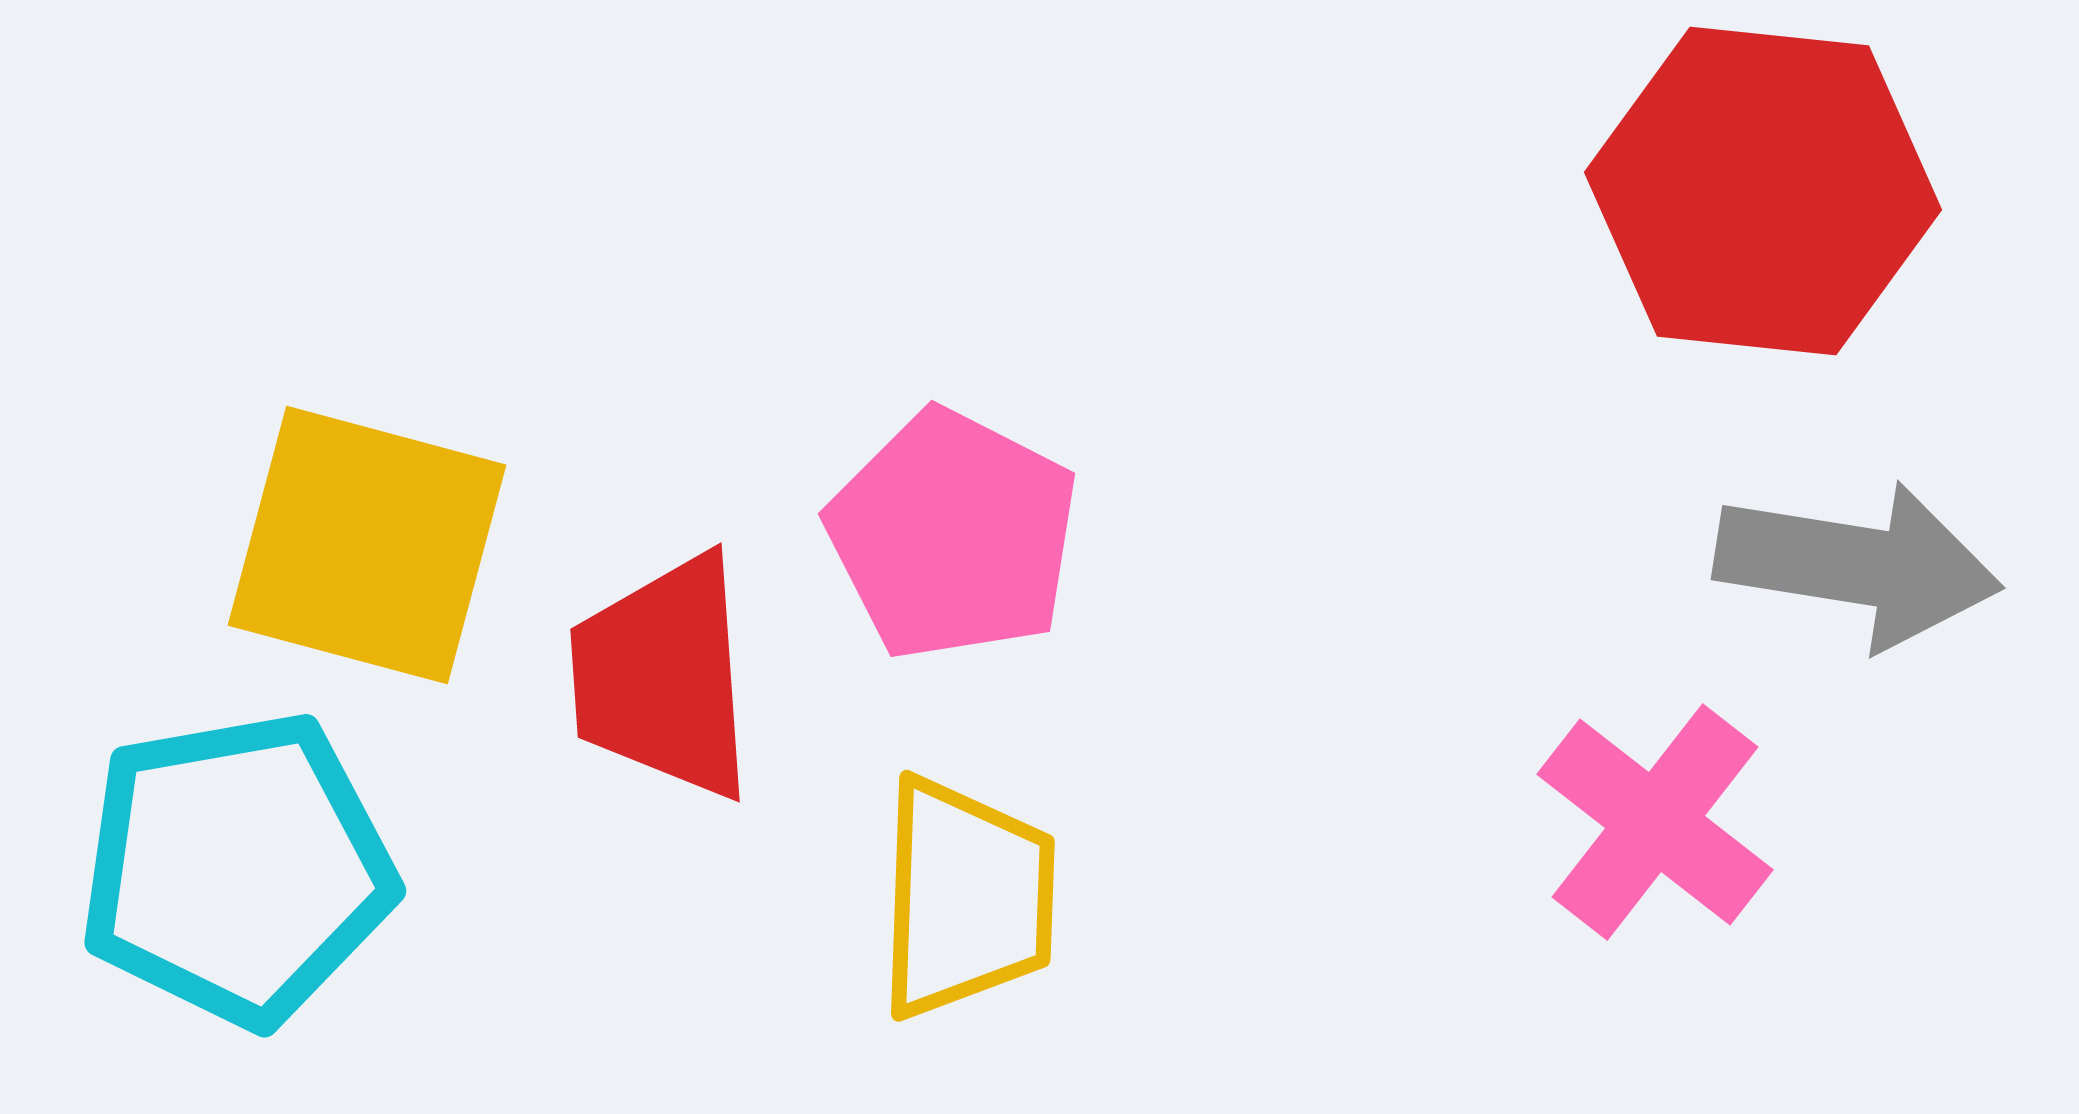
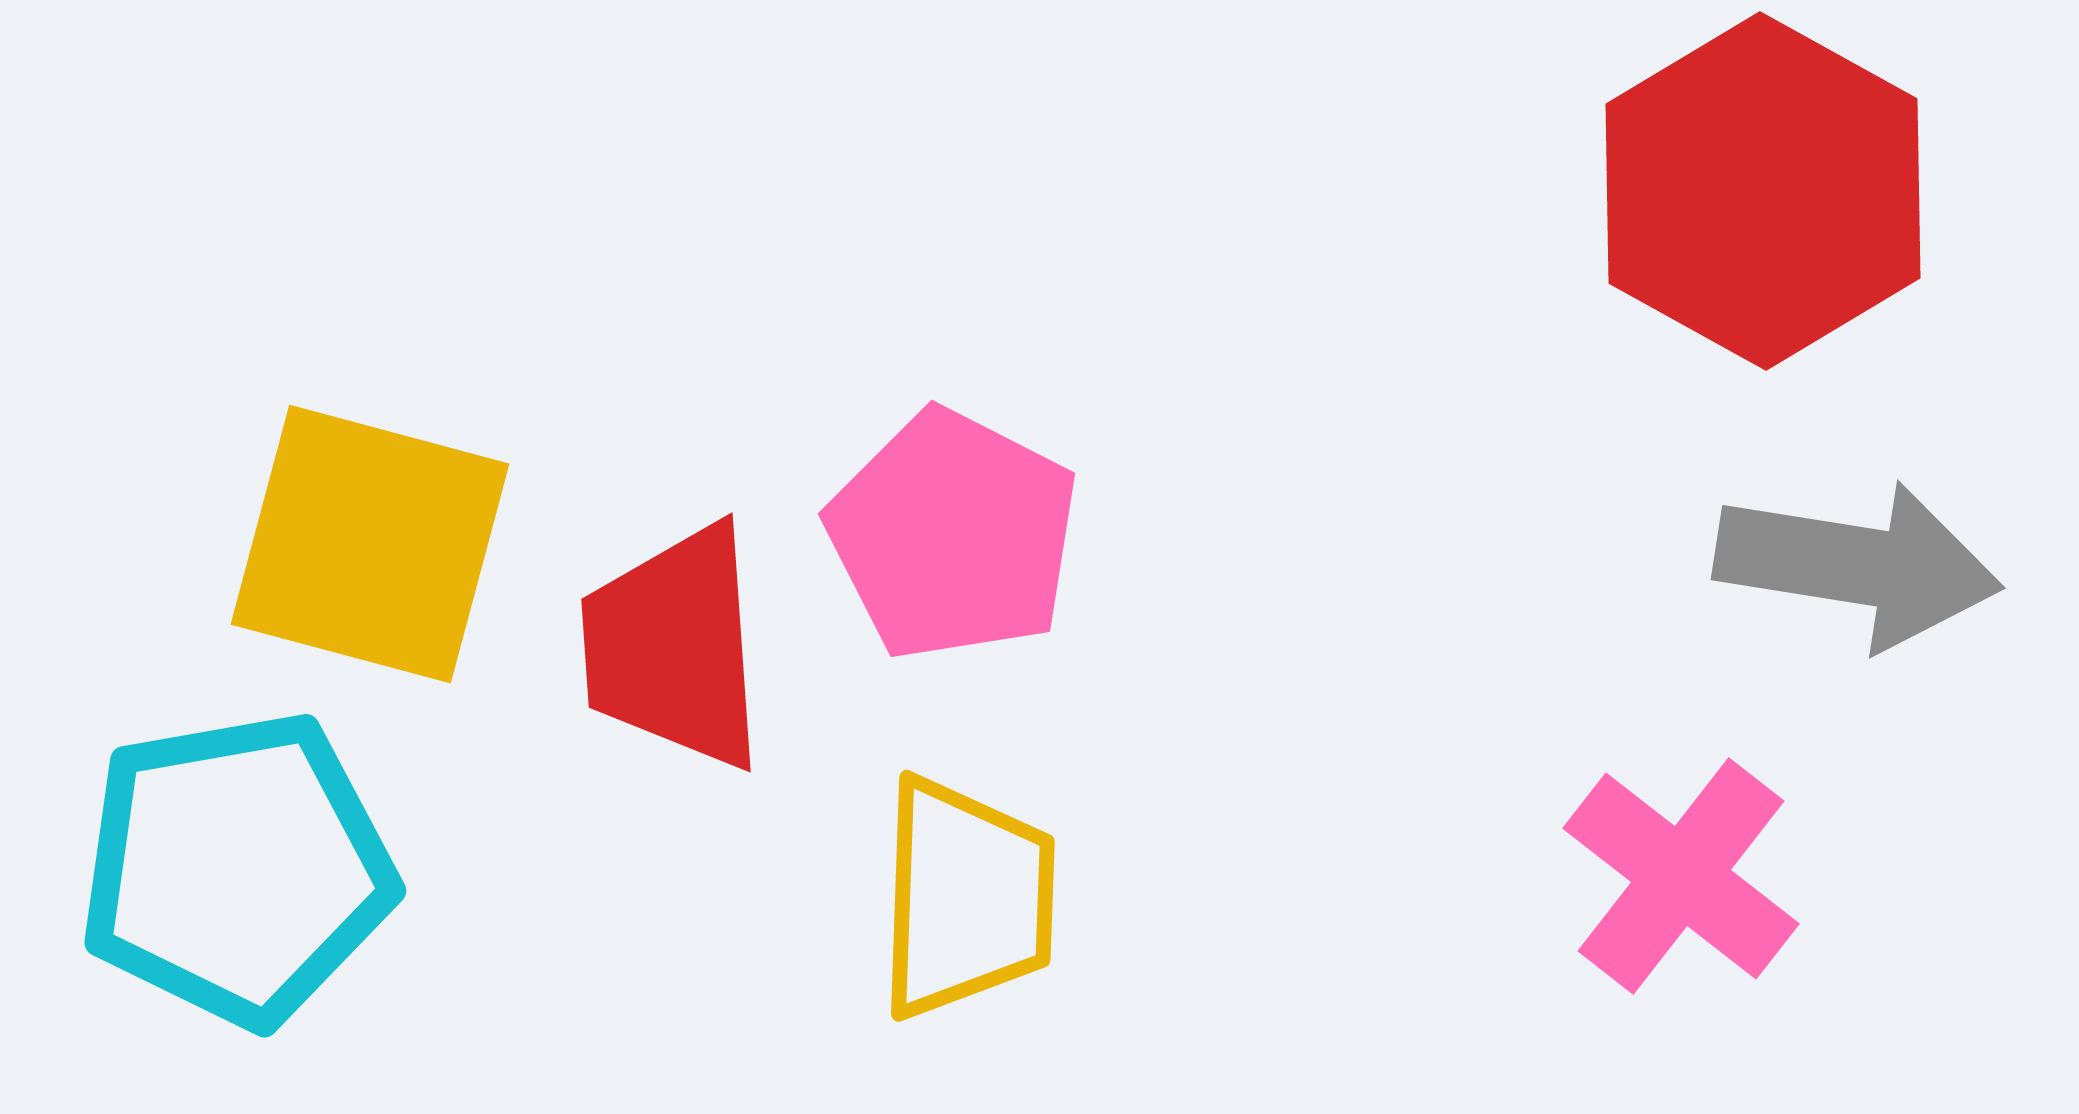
red hexagon: rotated 23 degrees clockwise
yellow square: moved 3 px right, 1 px up
red trapezoid: moved 11 px right, 30 px up
pink cross: moved 26 px right, 54 px down
